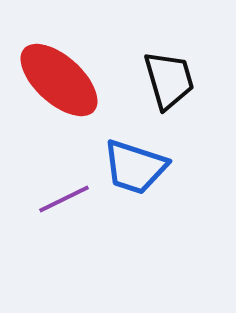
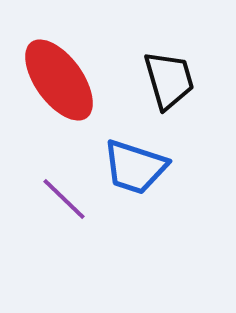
red ellipse: rotated 12 degrees clockwise
purple line: rotated 70 degrees clockwise
